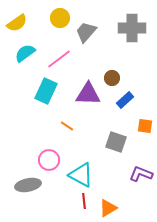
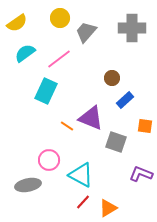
purple triangle: moved 3 px right, 24 px down; rotated 20 degrees clockwise
red line: moved 1 px left, 1 px down; rotated 49 degrees clockwise
